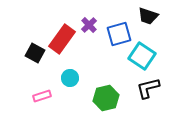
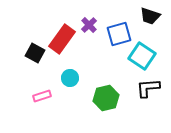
black trapezoid: moved 2 px right
black L-shape: rotated 10 degrees clockwise
